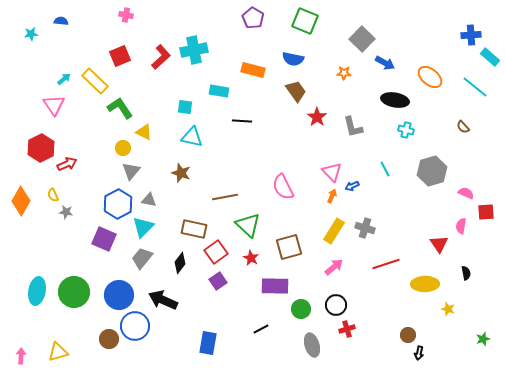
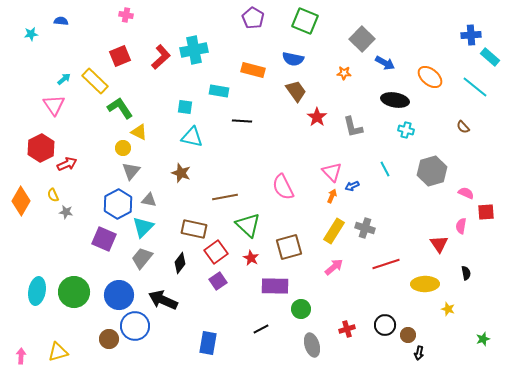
yellow triangle at (144, 132): moved 5 px left
black circle at (336, 305): moved 49 px right, 20 px down
